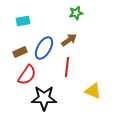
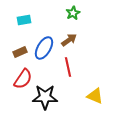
green star: moved 3 px left; rotated 16 degrees counterclockwise
cyan rectangle: moved 1 px right, 1 px up
red line: moved 1 px right; rotated 18 degrees counterclockwise
red semicircle: moved 4 px left, 4 px down
yellow triangle: moved 2 px right, 5 px down
black star: moved 1 px right, 1 px up
